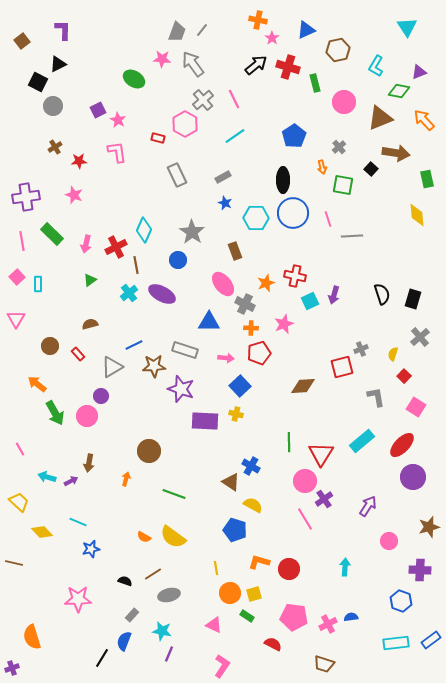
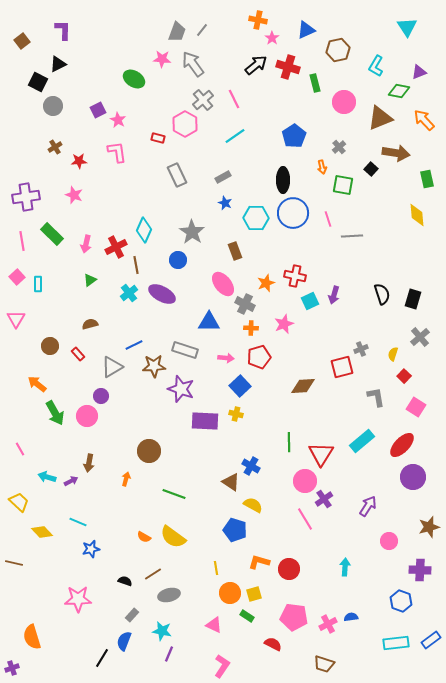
red pentagon at (259, 353): moved 4 px down
